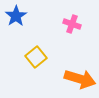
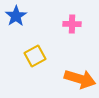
pink cross: rotated 18 degrees counterclockwise
yellow square: moved 1 px left, 1 px up; rotated 10 degrees clockwise
